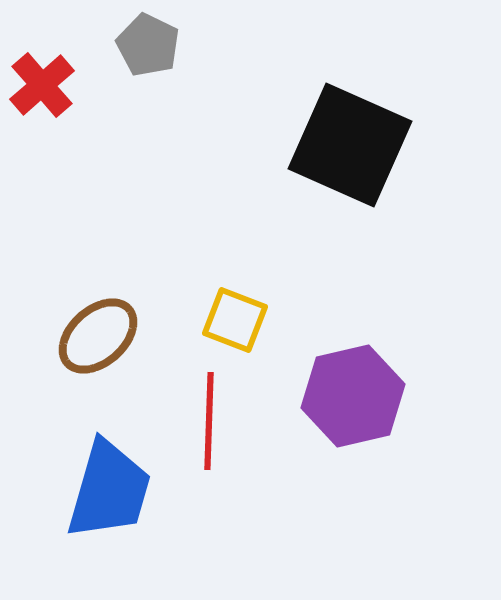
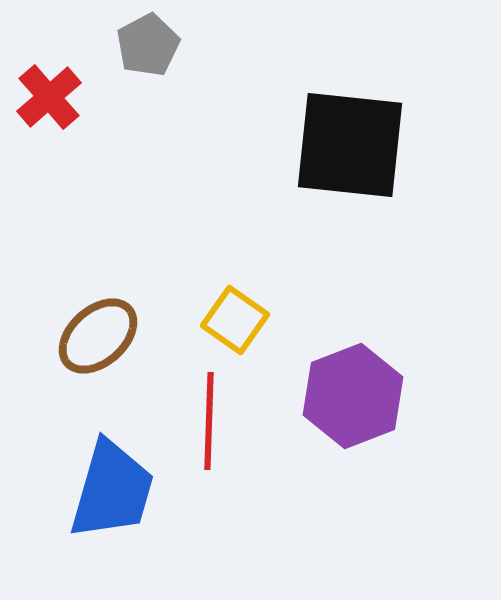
gray pentagon: rotated 18 degrees clockwise
red cross: moved 7 px right, 12 px down
black square: rotated 18 degrees counterclockwise
yellow square: rotated 14 degrees clockwise
purple hexagon: rotated 8 degrees counterclockwise
blue trapezoid: moved 3 px right
